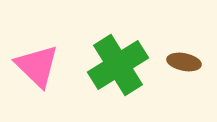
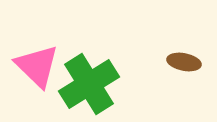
green cross: moved 29 px left, 19 px down
